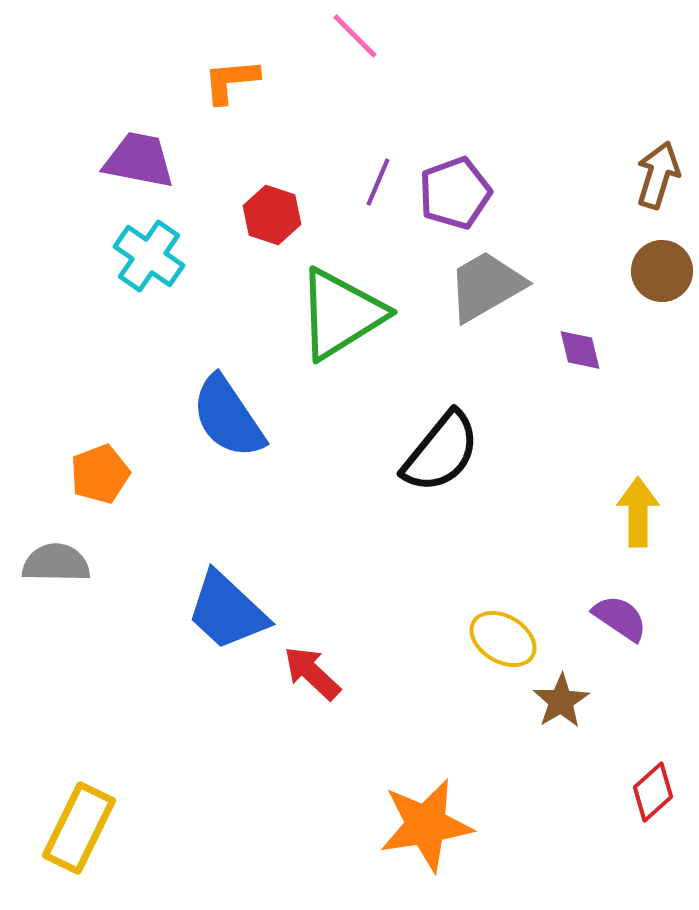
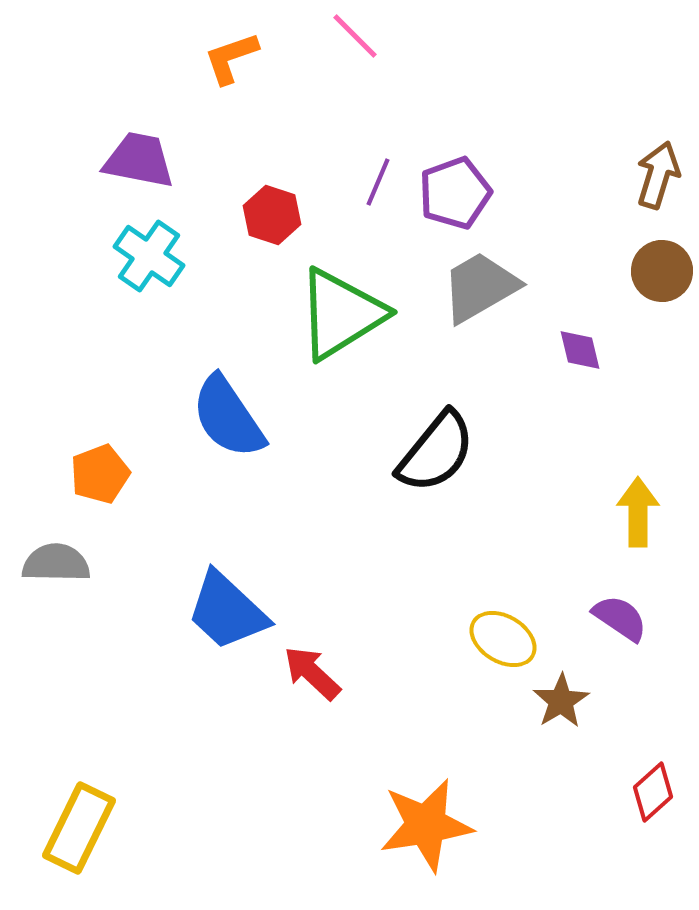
orange L-shape: moved 23 px up; rotated 14 degrees counterclockwise
gray trapezoid: moved 6 px left, 1 px down
black semicircle: moved 5 px left
